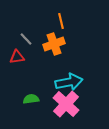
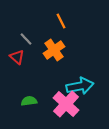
orange line: rotated 14 degrees counterclockwise
orange cross: moved 6 px down; rotated 15 degrees counterclockwise
red triangle: rotated 49 degrees clockwise
cyan arrow: moved 11 px right, 4 px down
green semicircle: moved 2 px left, 2 px down
